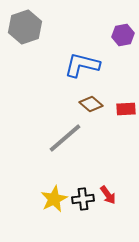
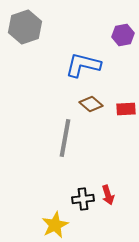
blue L-shape: moved 1 px right
gray line: rotated 39 degrees counterclockwise
red arrow: rotated 18 degrees clockwise
yellow star: moved 1 px right, 26 px down
